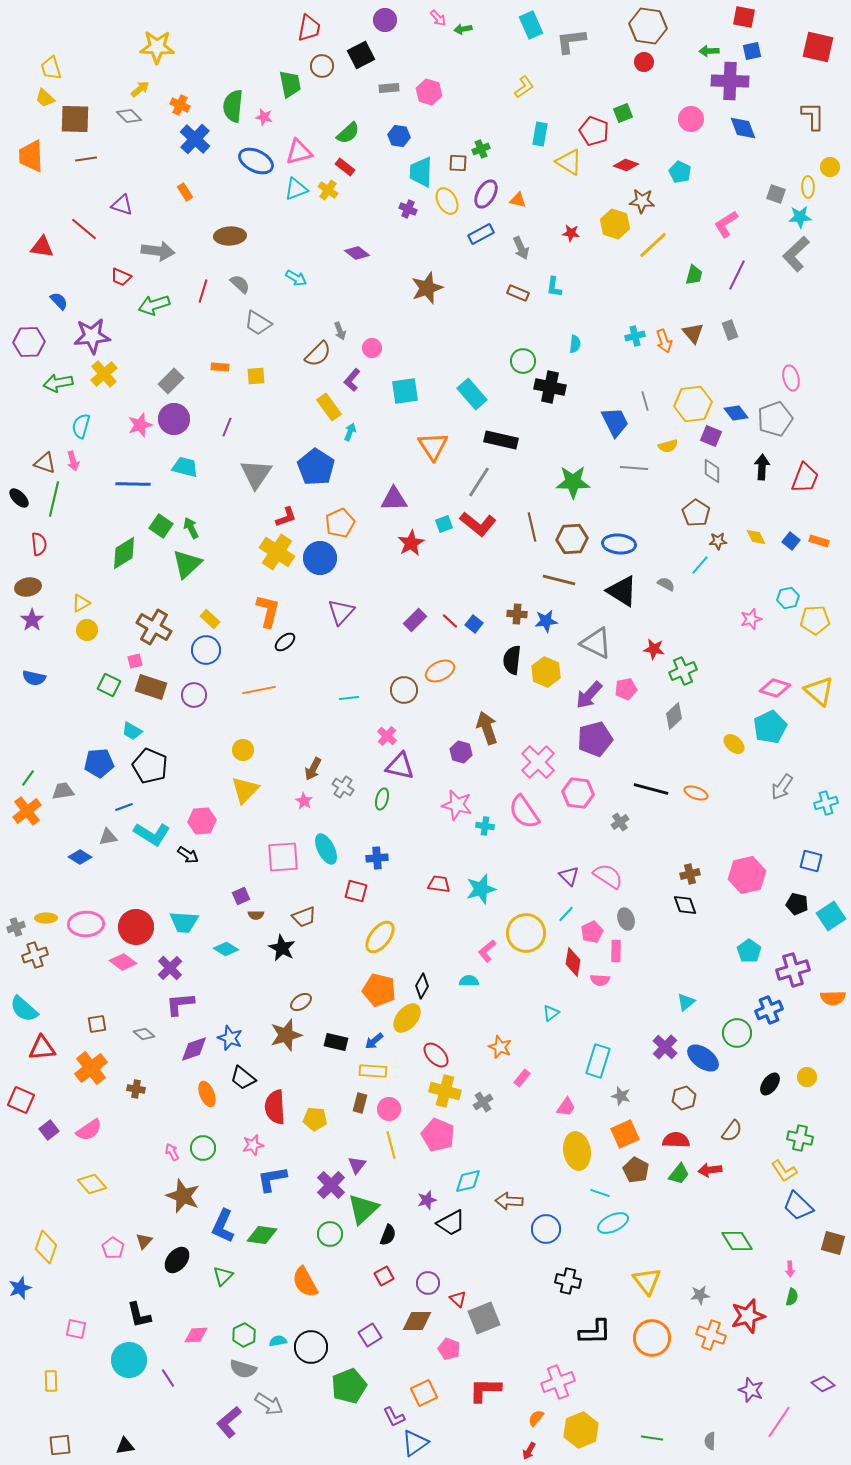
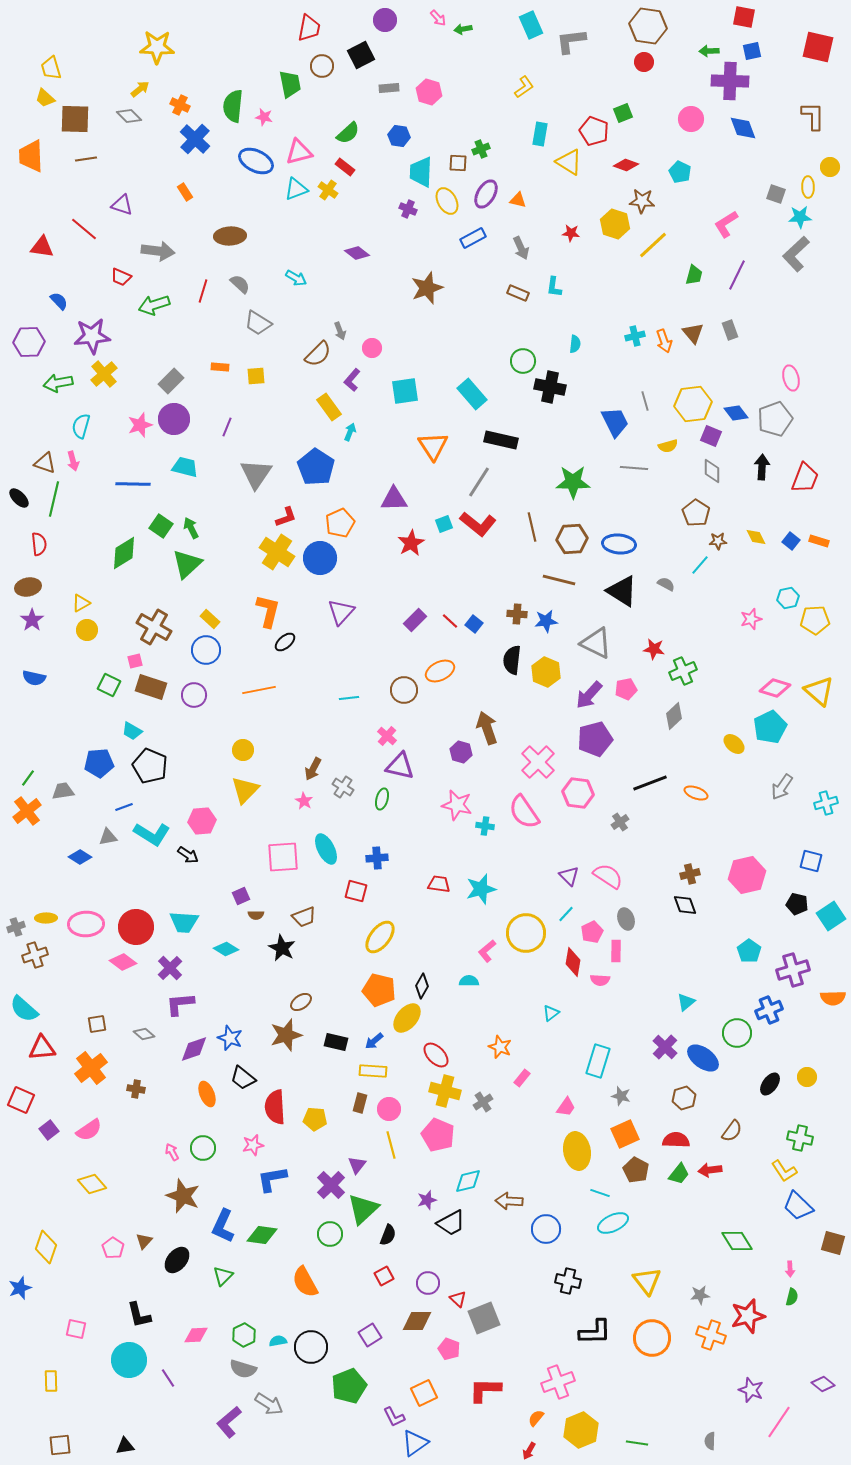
blue rectangle at (481, 234): moved 8 px left, 4 px down
black line at (651, 789): moved 1 px left, 6 px up; rotated 36 degrees counterclockwise
green line at (652, 1438): moved 15 px left, 5 px down
